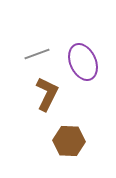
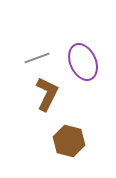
gray line: moved 4 px down
brown hexagon: rotated 12 degrees clockwise
